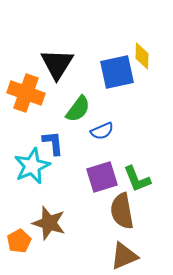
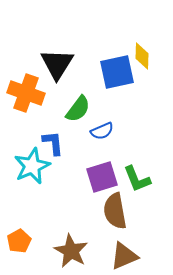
brown semicircle: moved 7 px left
brown star: moved 22 px right, 28 px down; rotated 12 degrees clockwise
